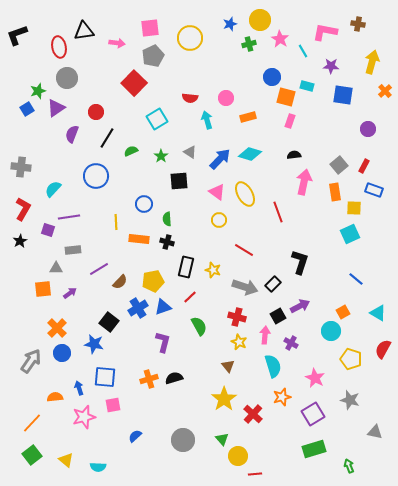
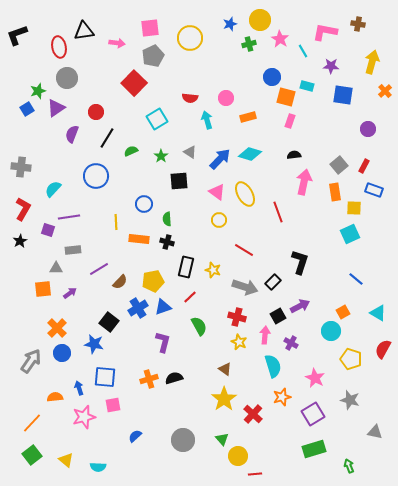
black rectangle at (273, 284): moved 2 px up
brown triangle at (228, 366): moved 3 px left, 3 px down; rotated 16 degrees counterclockwise
